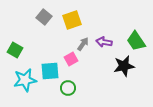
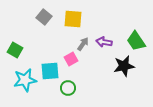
yellow square: moved 1 px right, 1 px up; rotated 24 degrees clockwise
